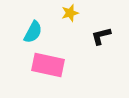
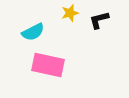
cyan semicircle: rotated 35 degrees clockwise
black L-shape: moved 2 px left, 16 px up
